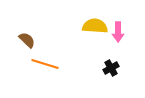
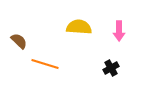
yellow semicircle: moved 16 px left, 1 px down
pink arrow: moved 1 px right, 1 px up
brown semicircle: moved 8 px left, 1 px down
